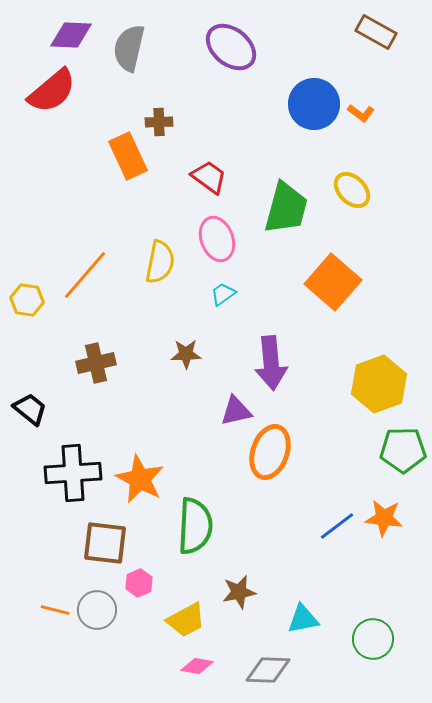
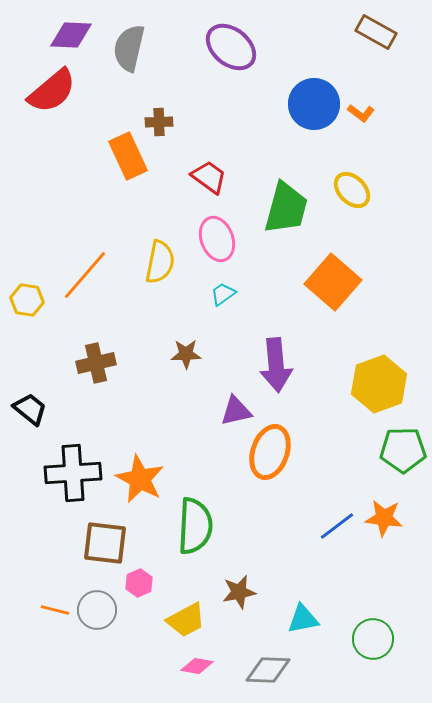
purple arrow at (271, 363): moved 5 px right, 2 px down
